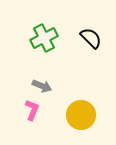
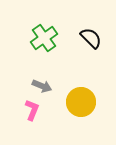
green cross: rotated 8 degrees counterclockwise
yellow circle: moved 13 px up
